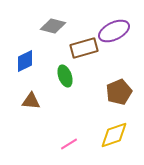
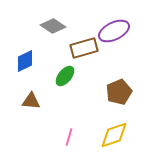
gray diamond: rotated 20 degrees clockwise
green ellipse: rotated 60 degrees clockwise
pink line: moved 7 px up; rotated 42 degrees counterclockwise
